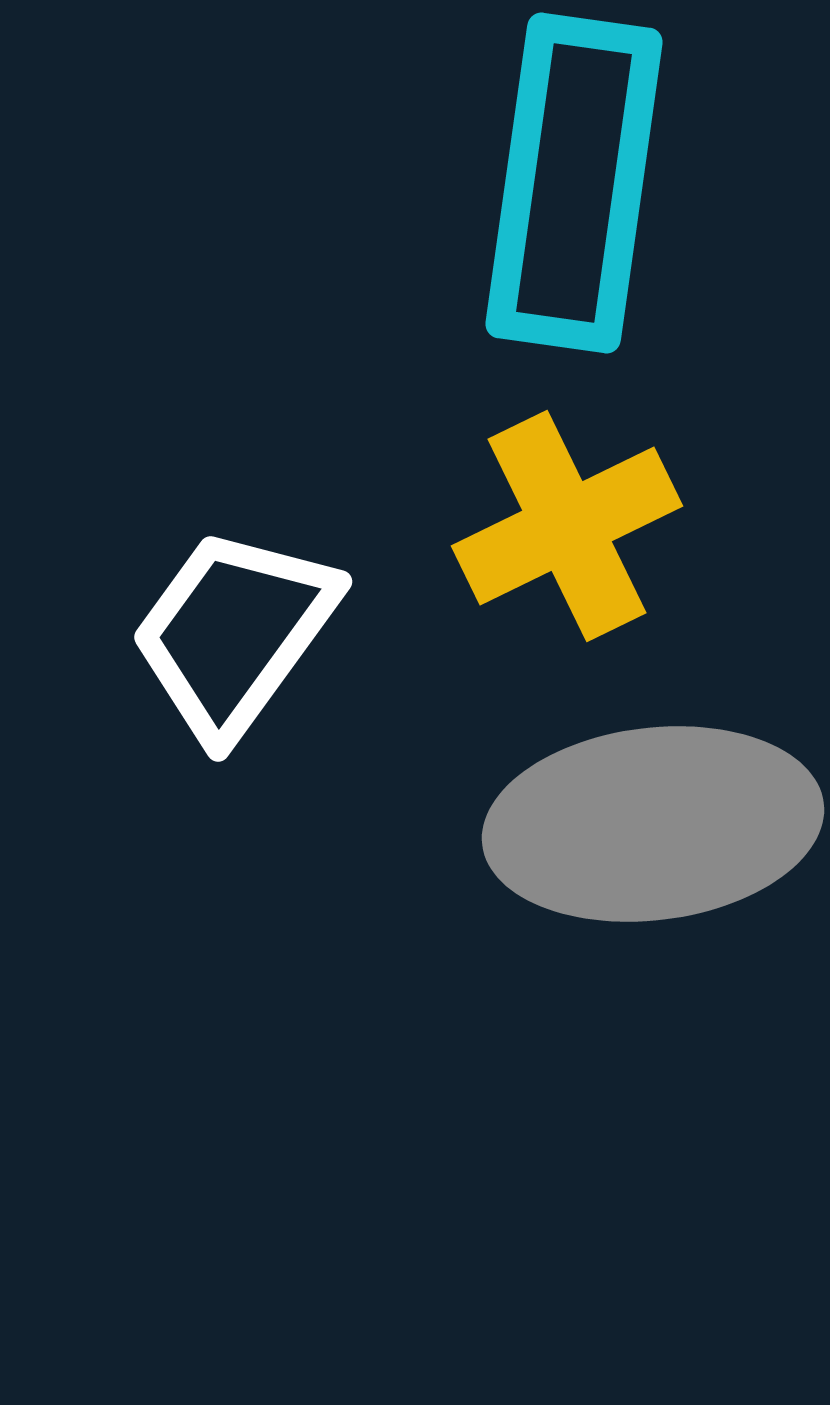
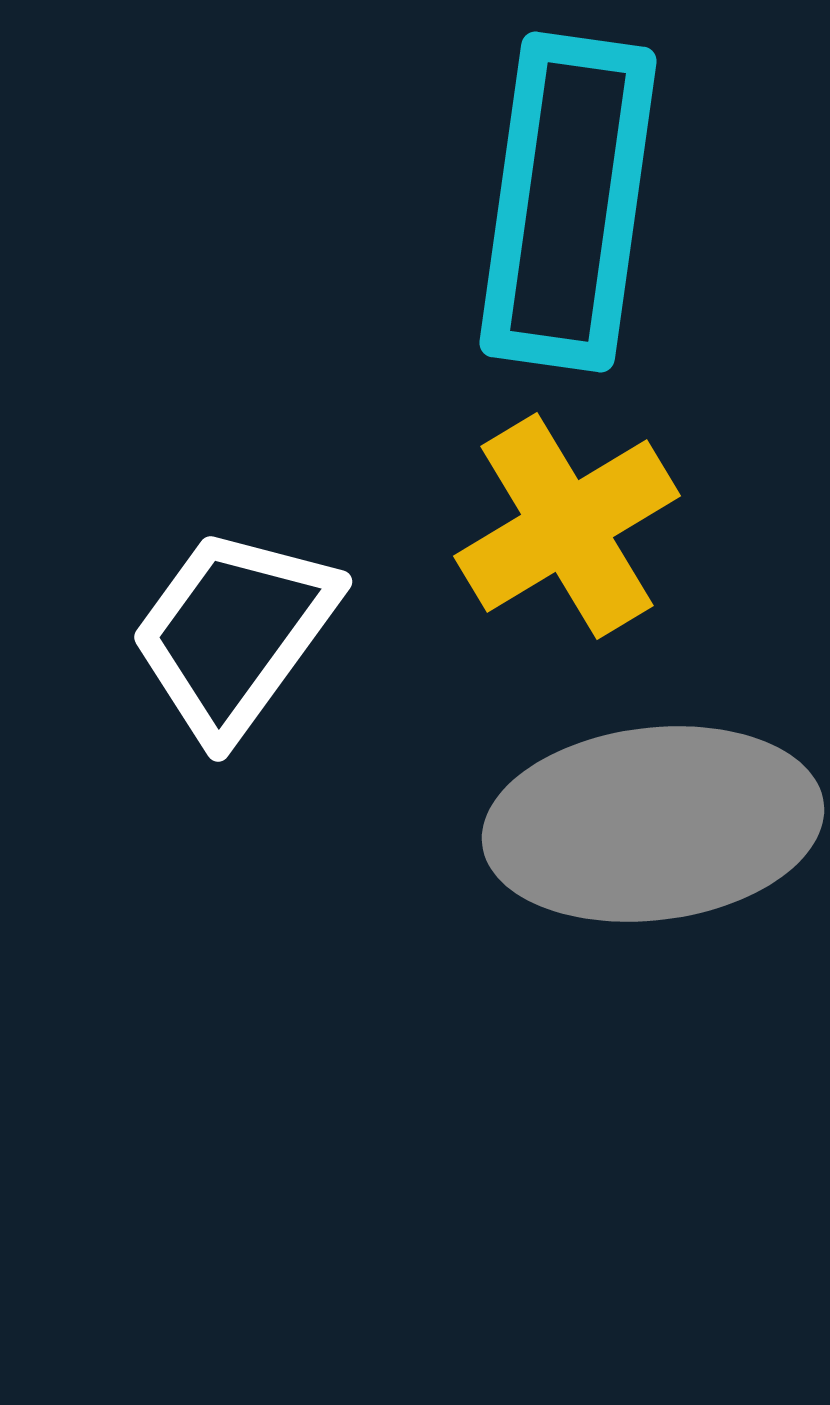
cyan rectangle: moved 6 px left, 19 px down
yellow cross: rotated 5 degrees counterclockwise
